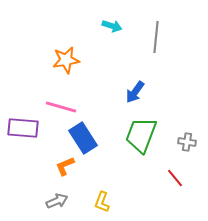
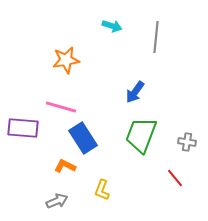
orange L-shape: rotated 50 degrees clockwise
yellow L-shape: moved 12 px up
